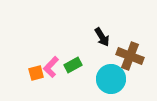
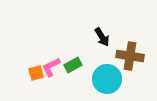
brown cross: rotated 12 degrees counterclockwise
pink L-shape: rotated 20 degrees clockwise
cyan circle: moved 4 px left
